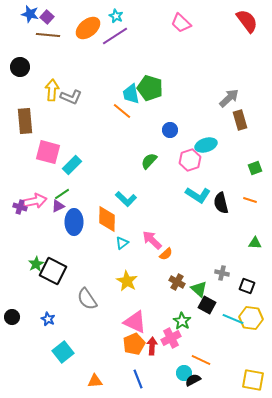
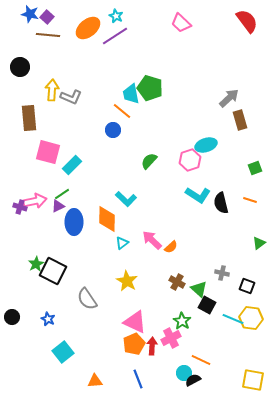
brown rectangle at (25, 121): moved 4 px right, 3 px up
blue circle at (170, 130): moved 57 px left
green triangle at (255, 243): moved 4 px right; rotated 40 degrees counterclockwise
orange semicircle at (166, 254): moved 5 px right, 7 px up
